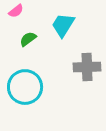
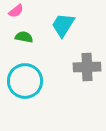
green semicircle: moved 4 px left, 2 px up; rotated 48 degrees clockwise
cyan circle: moved 6 px up
